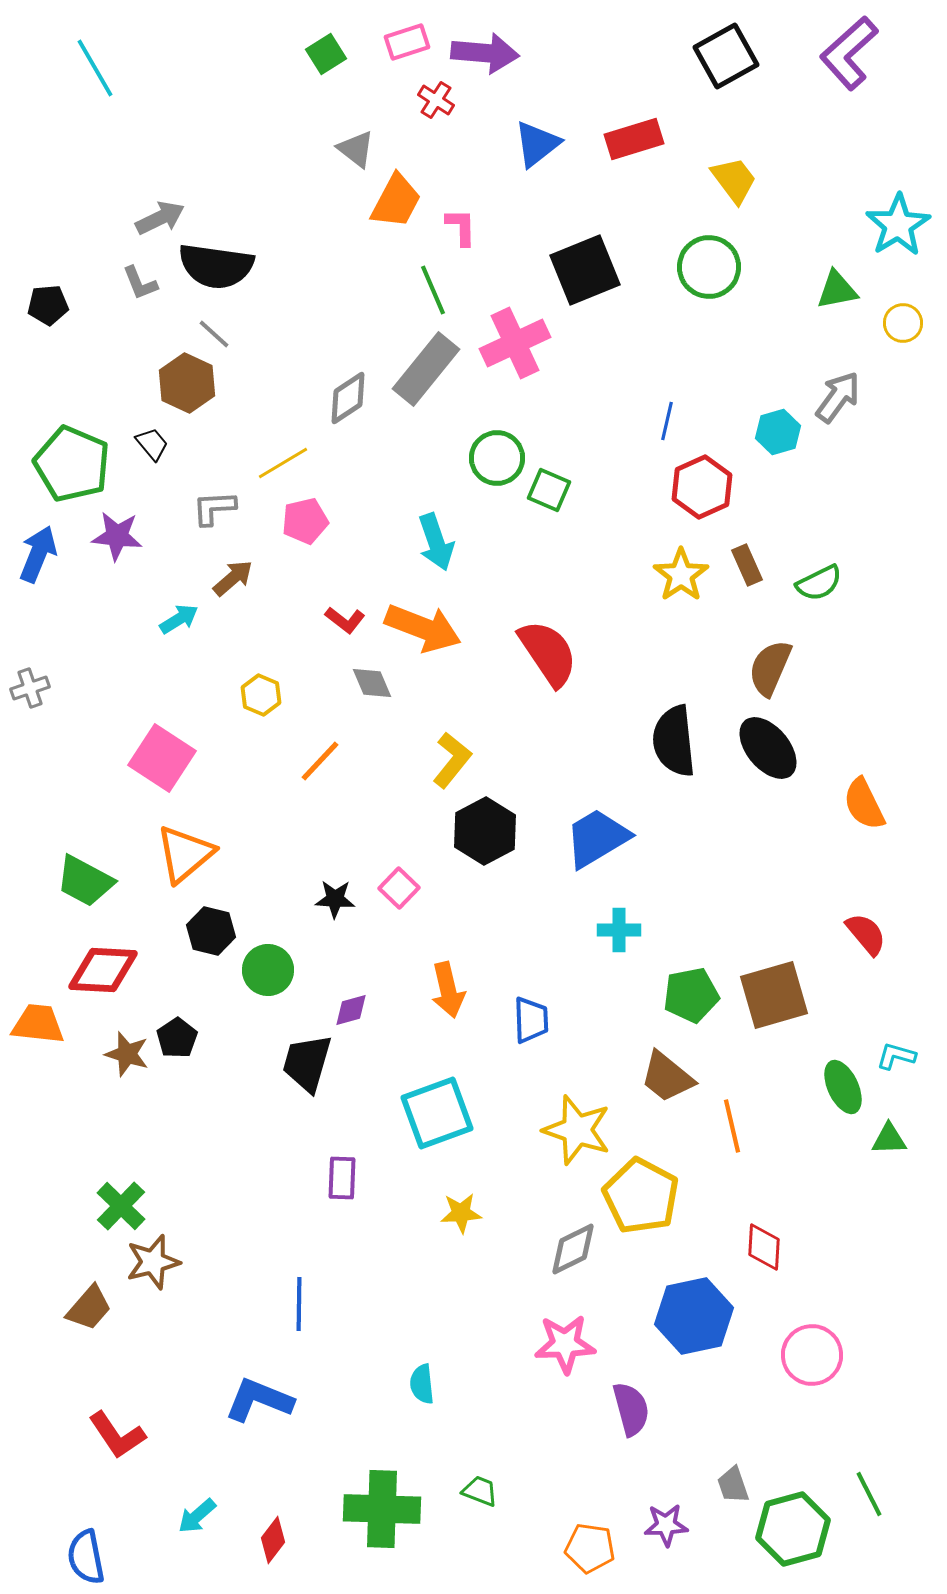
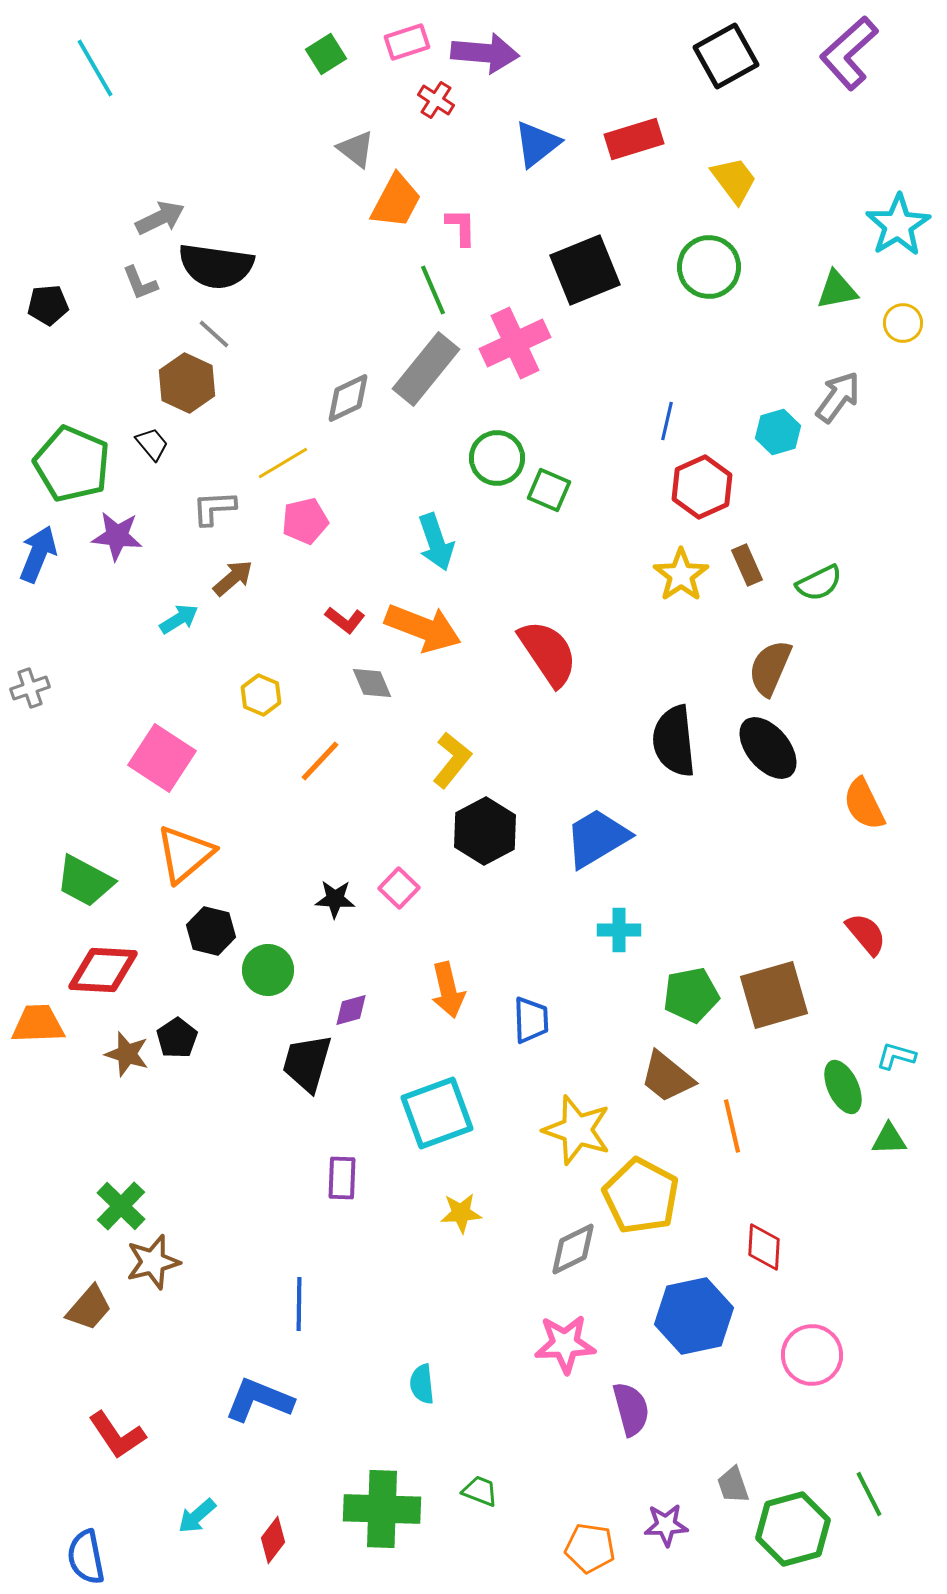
gray diamond at (348, 398): rotated 8 degrees clockwise
orange trapezoid at (38, 1024): rotated 8 degrees counterclockwise
